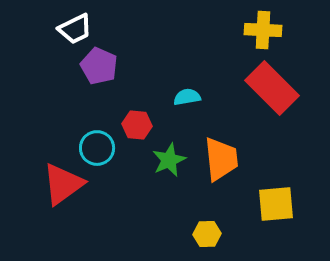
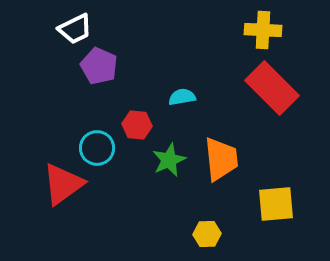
cyan semicircle: moved 5 px left
